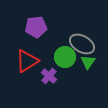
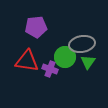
gray ellipse: rotated 40 degrees counterclockwise
red triangle: rotated 40 degrees clockwise
purple cross: moved 1 px right, 7 px up; rotated 21 degrees counterclockwise
